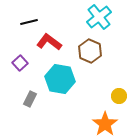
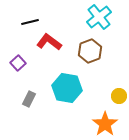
black line: moved 1 px right
brown hexagon: rotated 15 degrees clockwise
purple square: moved 2 px left
cyan hexagon: moved 7 px right, 9 px down
gray rectangle: moved 1 px left
